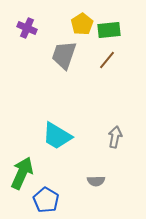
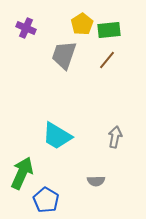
purple cross: moved 1 px left
